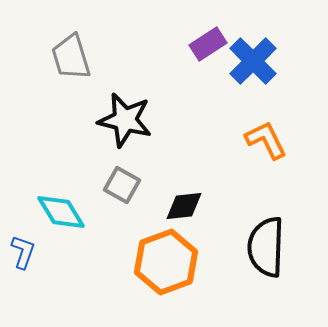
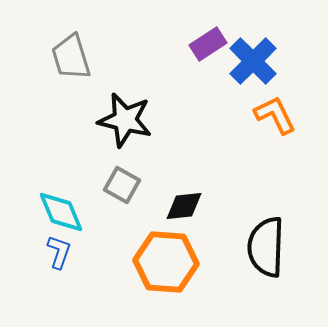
orange L-shape: moved 9 px right, 25 px up
cyan diamond: rotated 9 degrees clockwise
blue L-shape: moved 36 px right
orange hexagon: rotated 24 degrees clockwise
